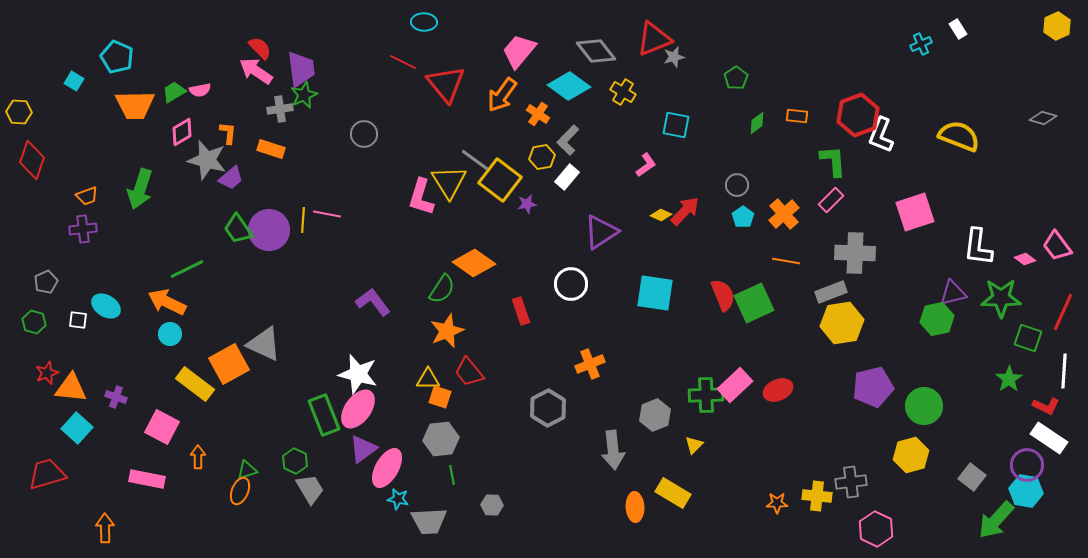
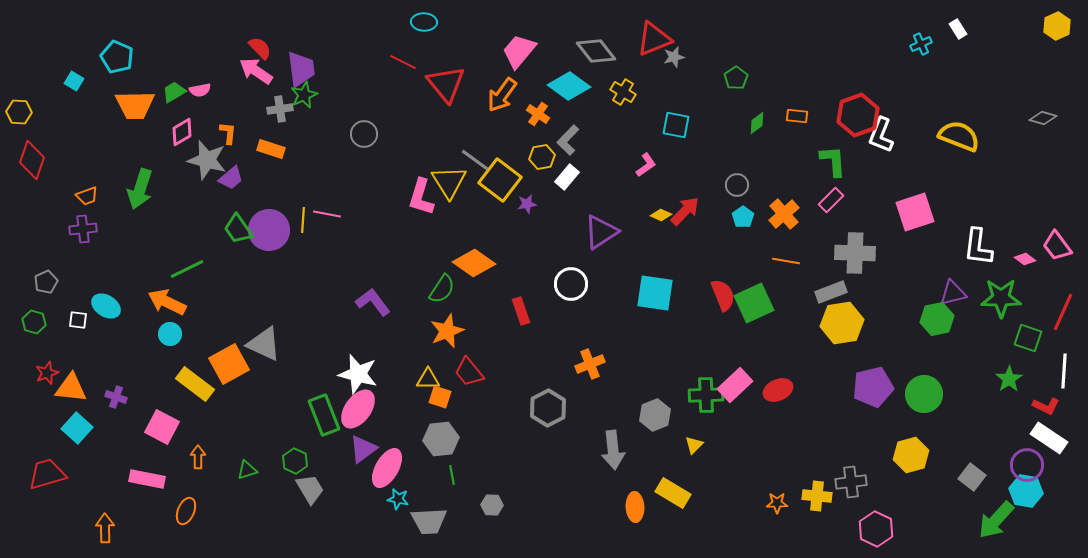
green circle at (924, 406): moved 12 px up
orange ellipse at (240, 491): moved 54 px left, 20 px down
